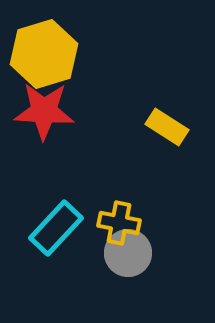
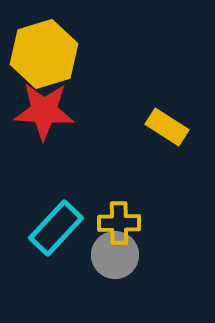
yellow cross: rotated 12 degrees counterclockwise
gray circle: moved 13 px left, 2 px down
